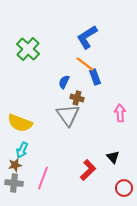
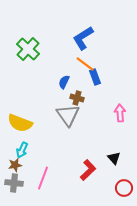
blue L-shape: moved 4 px left, 1 px down
black triangle: moved 1 px right, 1 px down
